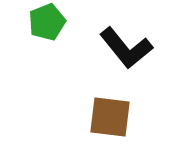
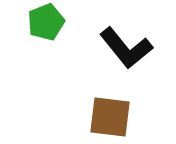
green pentagon: moved 1 px left
